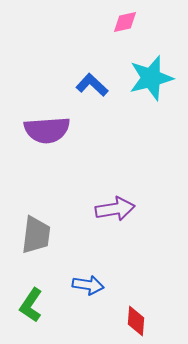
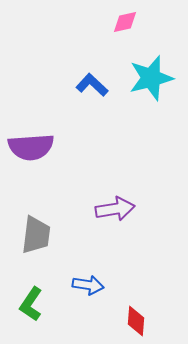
purple semicircle: moved 16 px left, 17 px down
green L-shape: moved 1 px up
